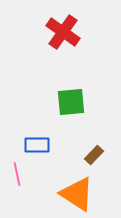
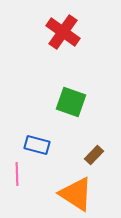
green square: rotated 24 degrees clockwise
blue rectangle: rotated 15 degrees clockwise
pink line: rotated 10 degrees clockwise
orange triangle: moved 1 px left
